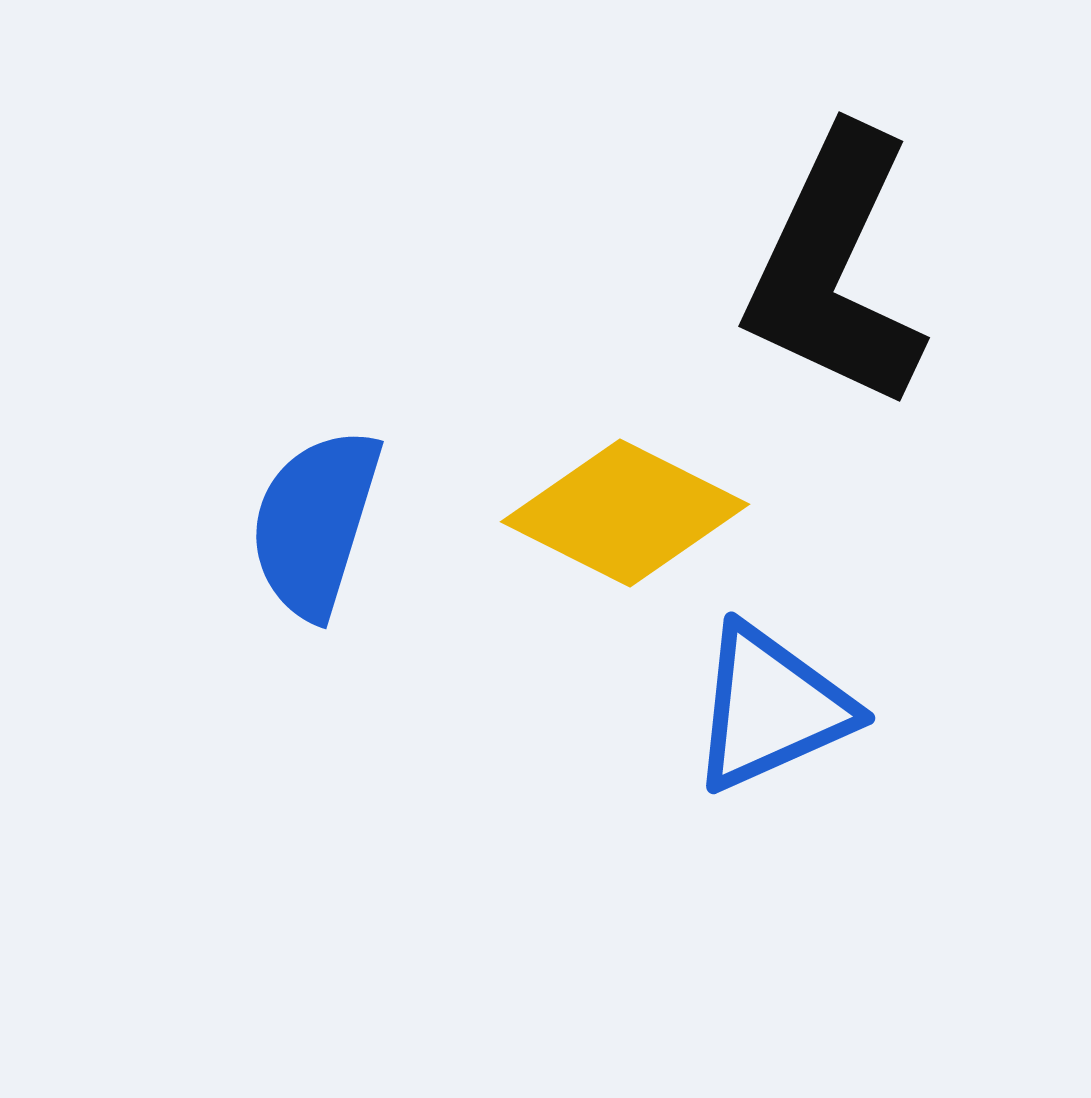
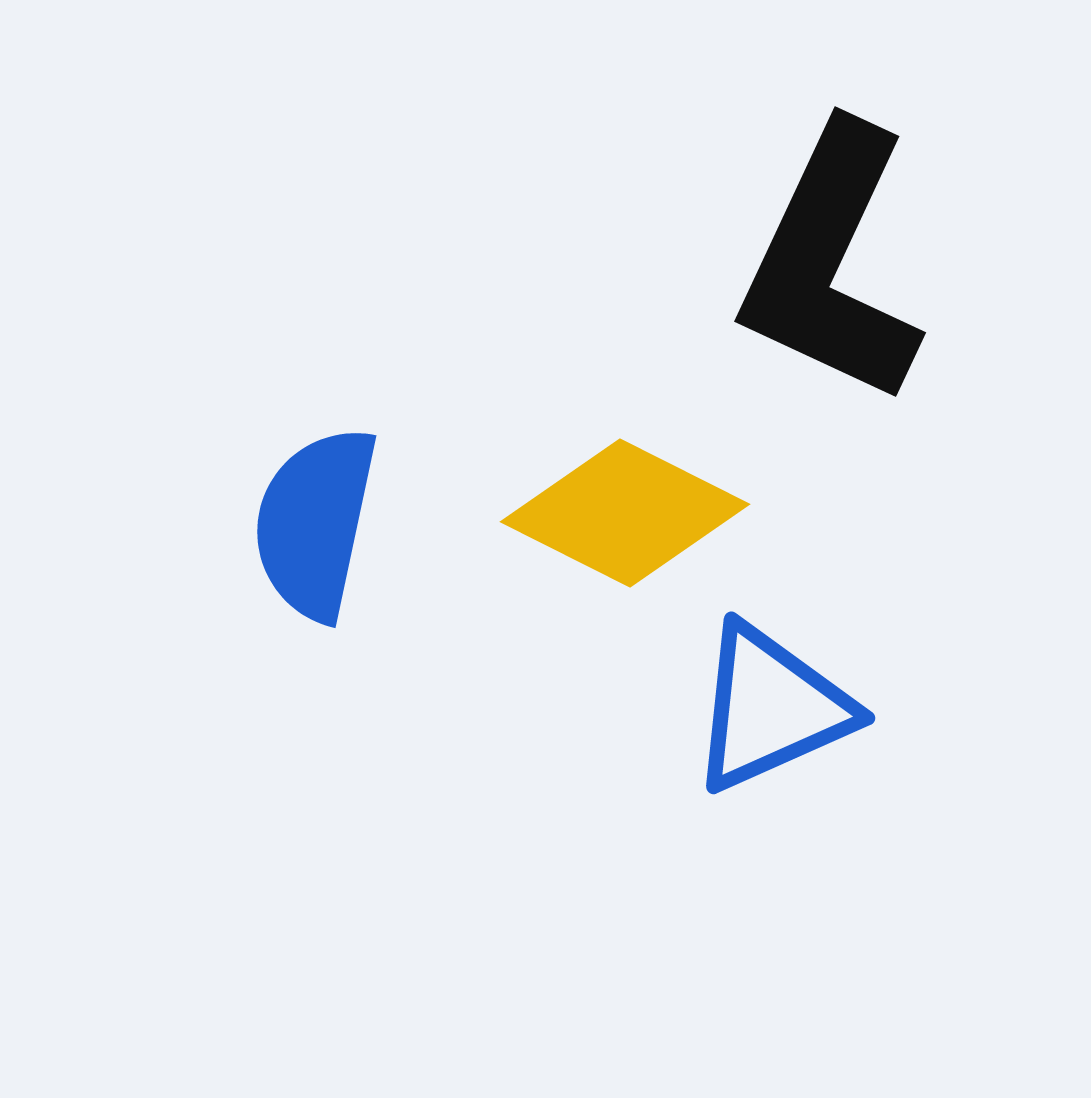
black L-shape: moved 4 px left, 5 px up
blue semicircle: rotated 5 degrees counterclockwise
